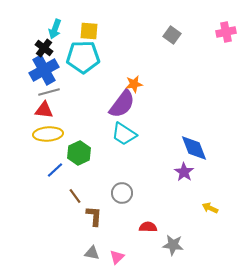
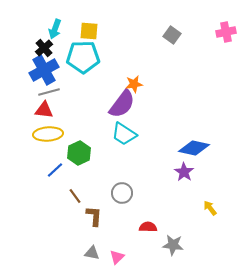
black cross: rotated 12 degrees clockwise
blue diamond: rotated 56 degrees counterclockwise
yellow arrow: rotated 28 degrees clockwise
